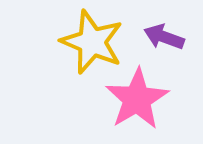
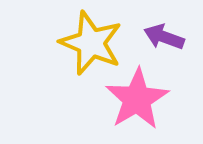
yellow star: moved 1 px left, 1 px down
